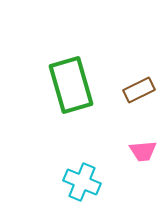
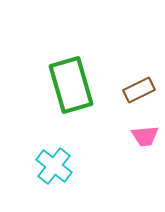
pink trapezoid: moved 2 px right, 15 px up
cyan cross: moved 28 px left, 16 px up; rotated 15 degrees clockwise
